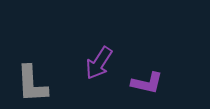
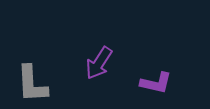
purple L-shape: moved 9 px right
